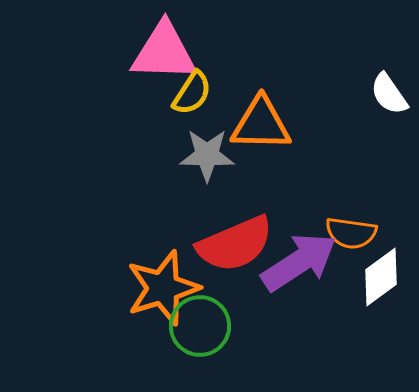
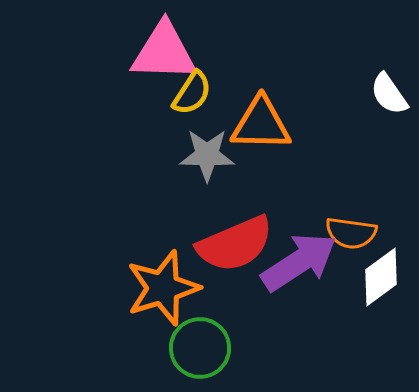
green circle: moved 22 px down
